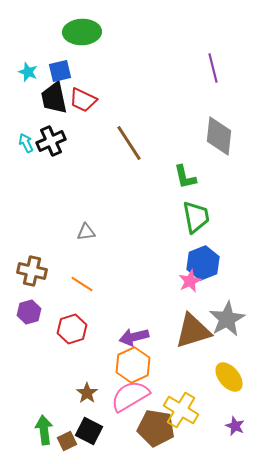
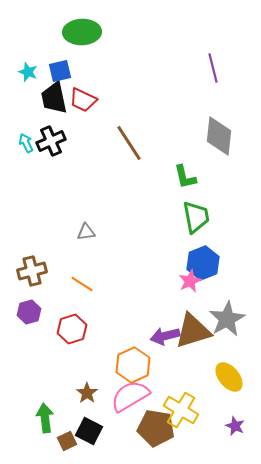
brown cross: rotated 28 degrees counterclockwise
purple arrow: moved 31 px right, 1 px up
green arrow: moved 1 px right, 12 px up
